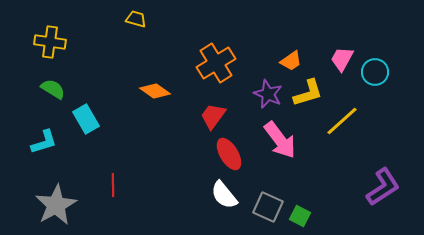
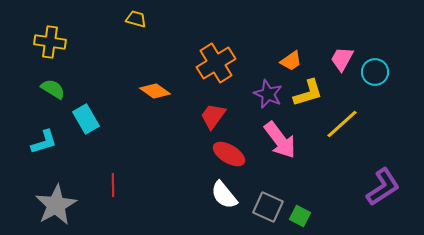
yellow line: moved 3 px down
red ellipse: rotated 28 degrees counterclockwise
